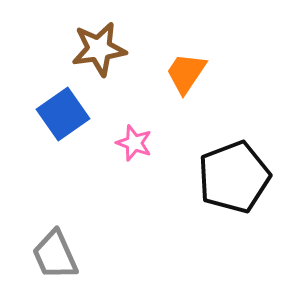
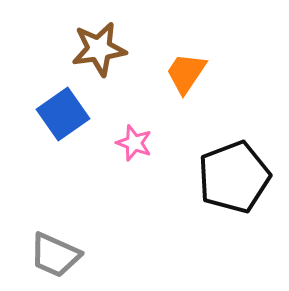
gray trapezoid: rotated 42 degrees counterclockwise
